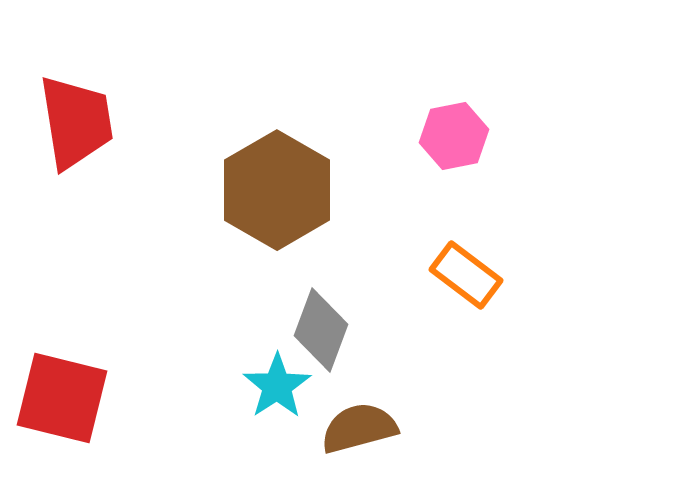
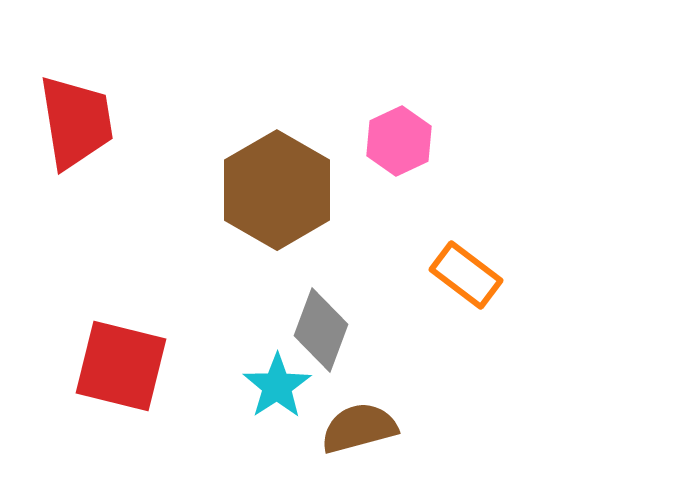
pink hexagon: moved 55 px left, 5 px down; rotated 14 degrees counterclockwise
red square: moved 59 px right, 32 px up
